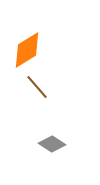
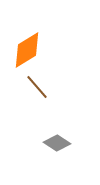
gray diamond: moved 5 px right, 1 px up
